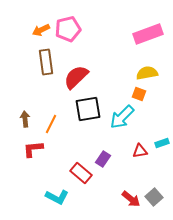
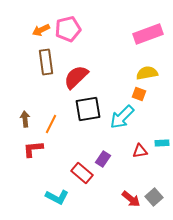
cyan rectangle: rotated 16 degrees clockwise
red rectangle: moved 1 px right
